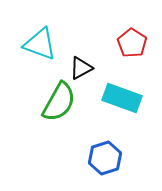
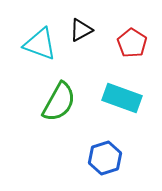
black triangle: moved 38 px up
